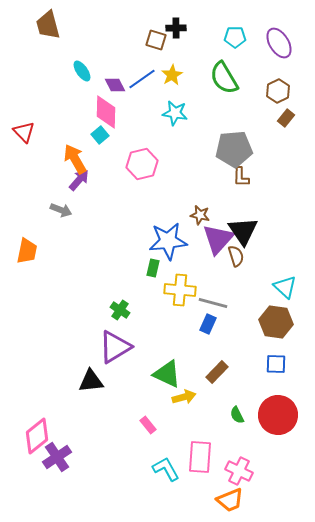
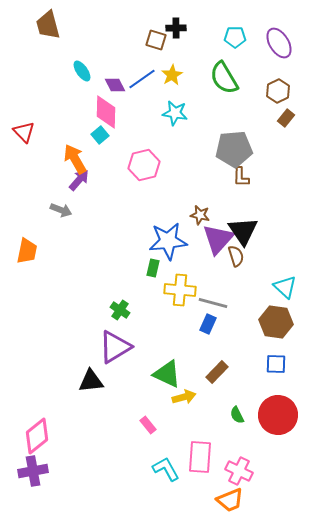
pink hexagon at (142, 164): moved 2 px right, 1 px down
purple cross at (57, 457): moved 24 px left, 14 px down; rotated 24 degrees clockwise
